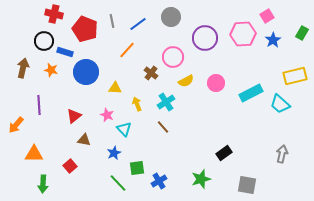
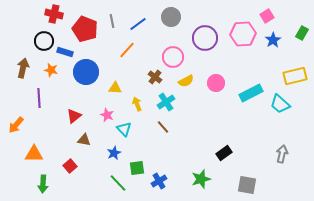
brown cross at (151, 73): moved 4 px right, 4 px down
purple line at (39, 105): moved 7 px up
